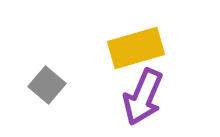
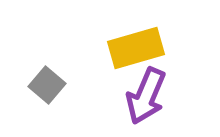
purple arrow: moved 3 px right, 1 px up
